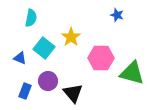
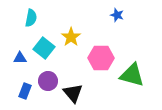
blue triangle: rotated 24 degrees counterclockwise
green triangle: moved 2 px down
